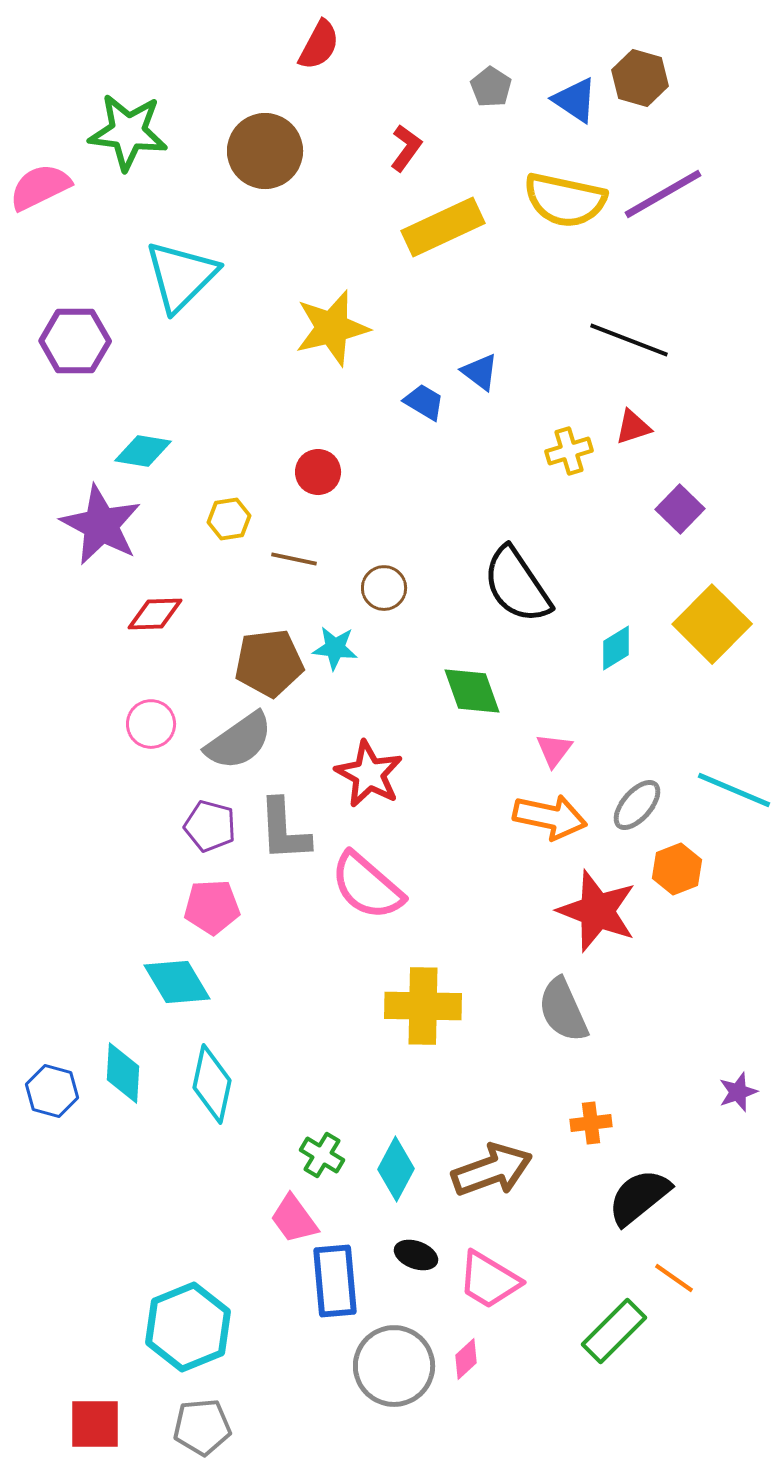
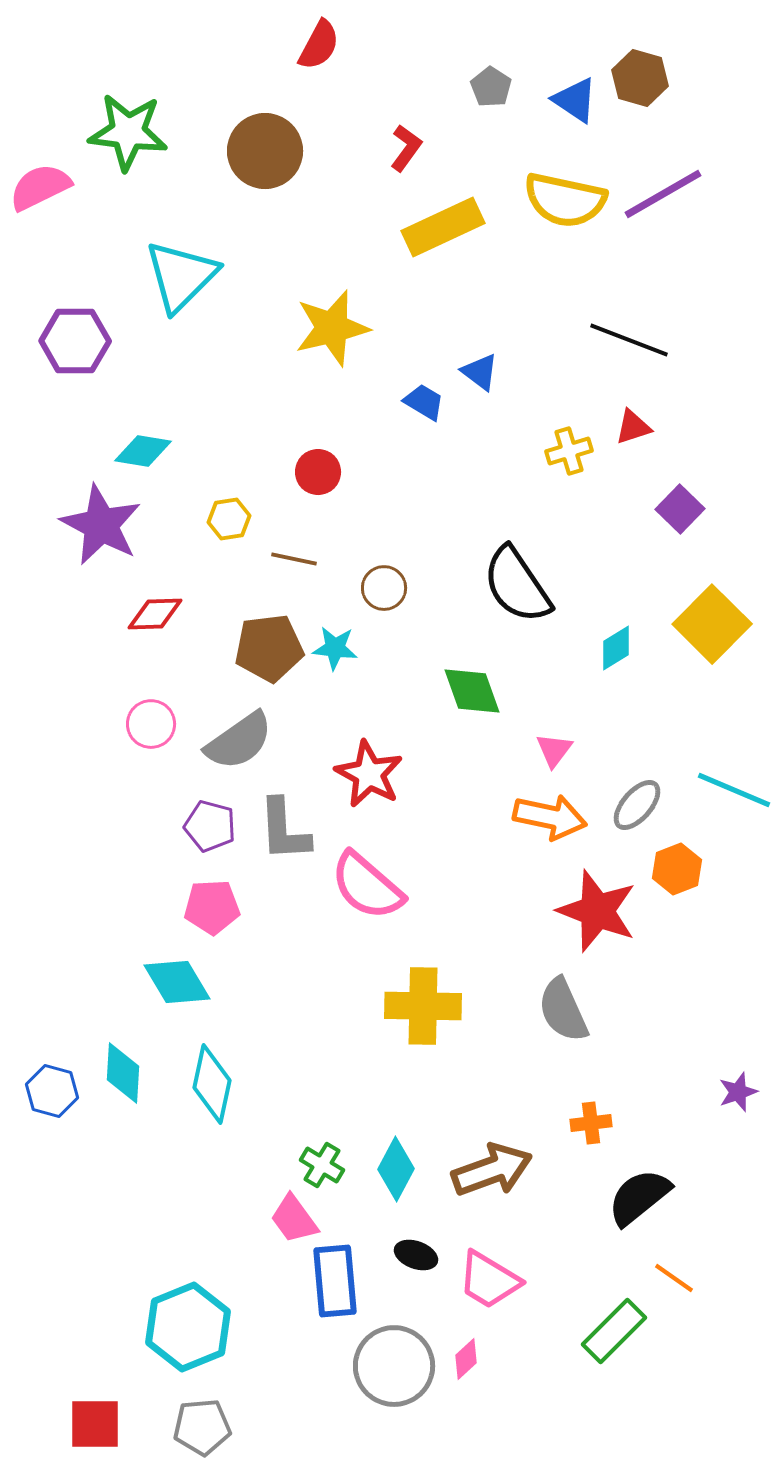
brown pentagon at (269, 663): moved 15 px up
green cross at (322, 1155): moved 10 px down
